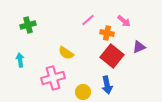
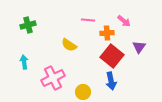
pink line: rotated 48 degrees clockwise
orange cross: rotated 16 degrees counterclockwise
purple triangle: rotated 32 degrees counterclockwise
yellow semicircle: moved 3 px right, 8 px up
cyan arrow: moved 4 px right, 2 px down
pink cross: rotated 10 degrees counterclockwise
blue arrow: moved 4 px right, 4 px up
